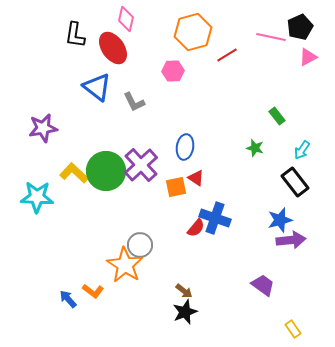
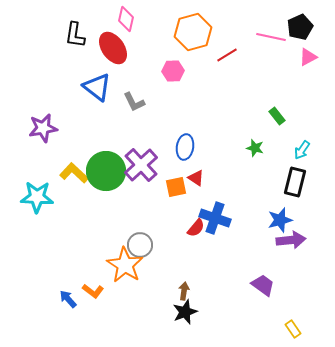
black rectangle: rotated 52 degrees clockwise
brown arrow: rotated 120 degrees counterclockwise
